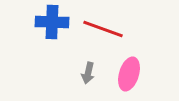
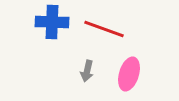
red line: moved 1 px right
gray arrow: moved 1 px left, 2 px up
